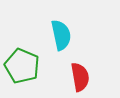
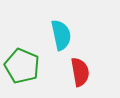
red semicircle: moved 5 px up
